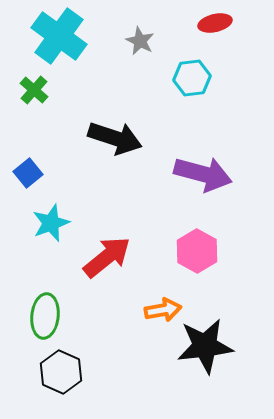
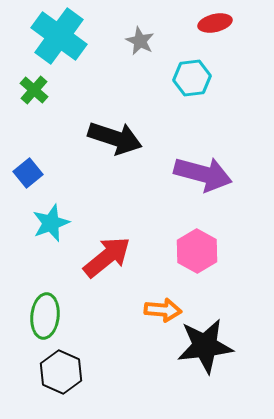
orange arrow: rotated 15 degrees clockwise
